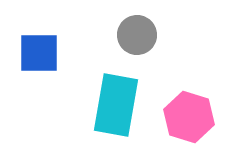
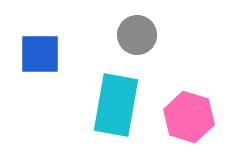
blue square: moved 1 px right, 1 px down
